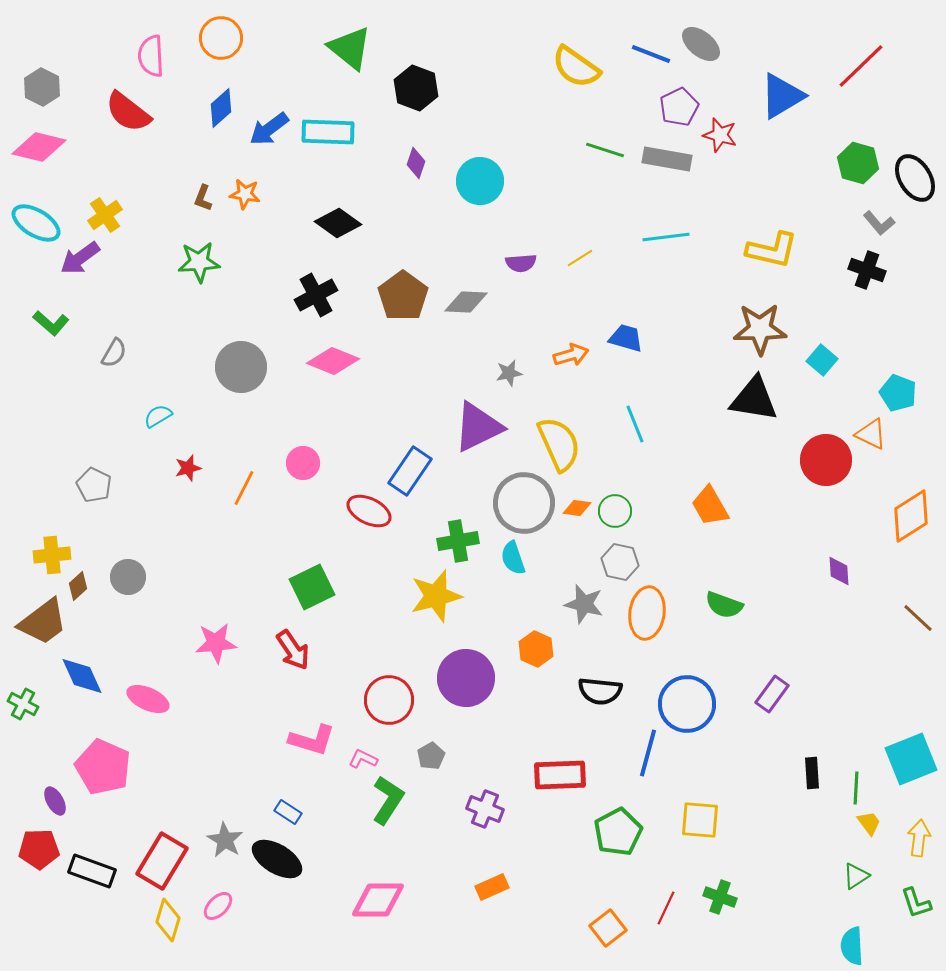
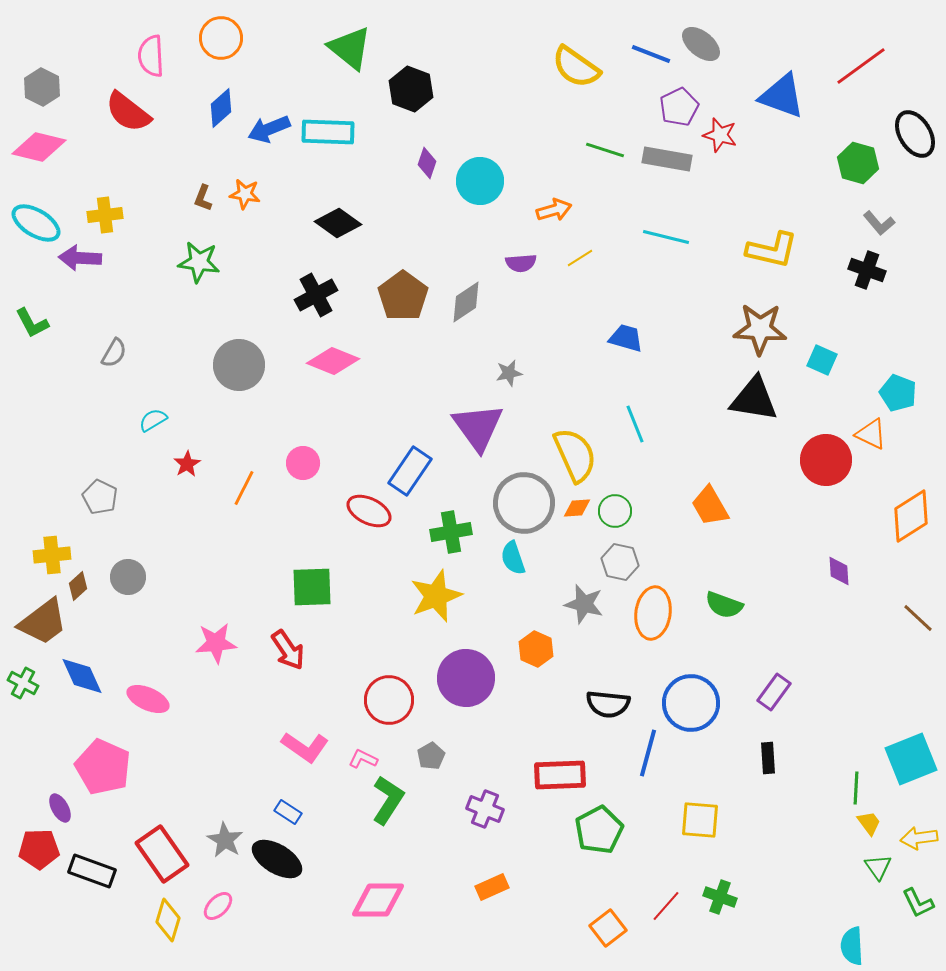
red line at (861, 66): rotated 8 degrees clockwise
black hexagon at (416, 88): moved 5 px left, 1 px down
blue triangle at (782, 96): rotated 51 degrees clockwise
blue arrow at (269, 129): rotated 15 degrees clockwise
purple diamond at (416, 163): moved 11 px right
black ellipse at (915, 178): moved 44 px up
yellow cross at (105, 215): rotated 28 degrees clockwise
cyan line at (666, 237): rotated 21 degrees clockwise
purple arrow at (80, 258): rotated 39 degrees clockwise
green star at (199, 262): rotated 12 degrees clockwise
gray diamond at (466, 302): rotated 36 degrees counterclockwise
green L-shape at (51, 323): moved 19 px left; rotated 21 degrees clockwise
brown star at (760, 329): rotated 4 degrees clockwise
orange arrow at (571, 355): moved 17 px left, 145 px up
cyan square at (822, 360): rotated 16 degrees counterclockwise
gray circle at (241, 367): moved 2 px left, 2 px up
cyan semicircle at (158, 416): moved 5 px left, 4 px down
purple triangle at (478, 427): rotated 40 degrees counterclockwise
yellow semicircle at (559, 444): moved 16 px right, 11 px down
red star at (188, 468): moved 1 px left, 4 px up; rotated 16 degrees counterclockwise
gray pentagon at (94, 485): moved 6 px right, 12 px down
orange diamond at (577, 508): rotated 12 degrees counterclockwise
green cross at (458, 541): moved 7 px left, 9 px up
green square at (312, 587): rotated 24 degrees clockwise
yellow star at (436, 596): rotated 6 degrees counterclockwise
orange ellipse at (647, 613): moved 6 px right
red arrow at (293, 650): moved 5 px left
black semicircle at (600, 691): moved 8 px right, 13 px down
purple rectangle at (772, 694): moved 2 px right, 2 px up
green cross at (23, 704): moved 21 px up
blue circle at (687, 704): moved 4 px right, 1 px up
pink L-shape at (312, 740): moved 7 px left, 7 px down; rotated 18 degrees clockwise
black rectangle at (812, 773): moved 44 px left, 15 px up
purple ellipse at (55, 801): moved 5 px right, 7 px down
green pentagon at (618, 832): moved 19 px left, 2 px up
yellow arrow at (919, 838): rotated 105 degrees counterclockwise
red rectangle at (162, 861): moved 7 px up; rotated 66 degrees counterclockwise
green triangle at (856, 876): moved 22 px right, 9 px up; rotated 32 degrees counterclockwise
green L-shape at (916, 903): moved 2 px right; rotated 8 degrees counterclockwise
red line at (666, 908): moved 2 px up; rotated 16 degrees clockwise
